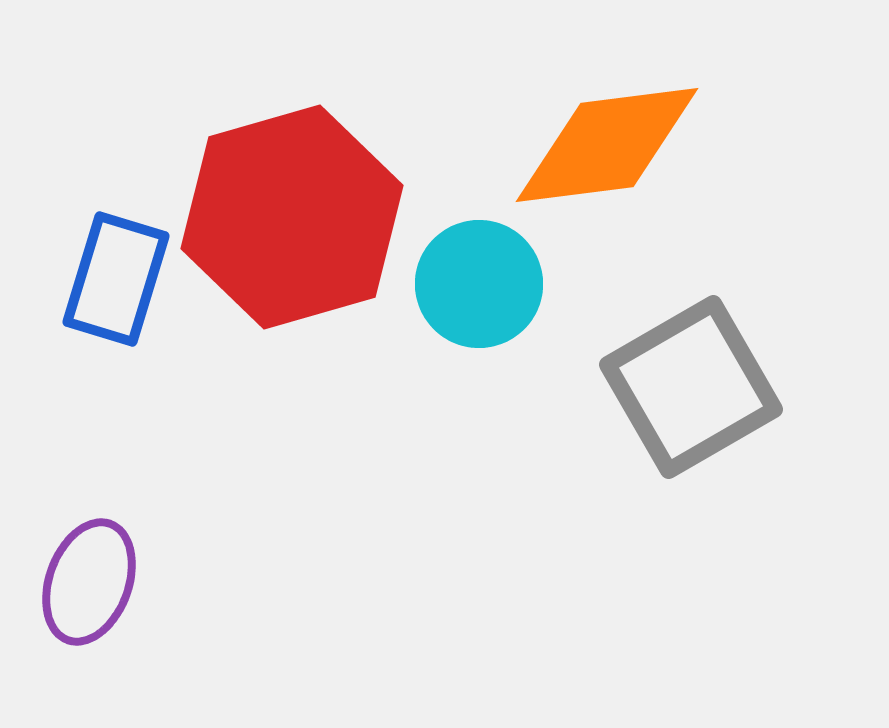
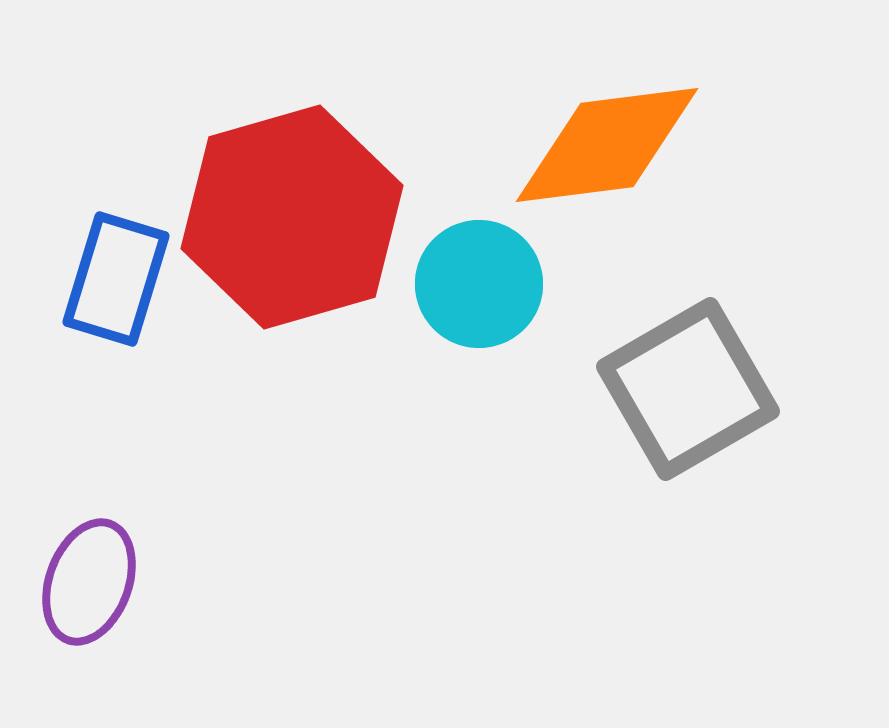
gray square: moved 3 px left, 2 px down
